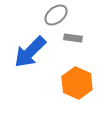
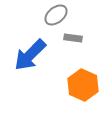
blue arrow: moved 3 px down
orange hexagon: moved 6 px right, 2 px down
